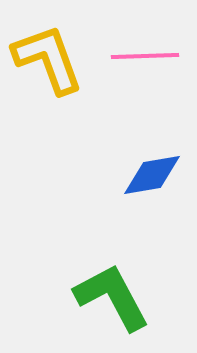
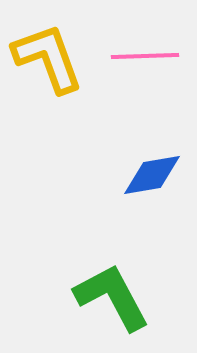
yellow L-shape: moved 1 px up
